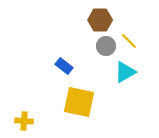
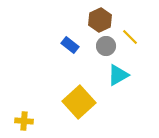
brown hexagon: rotated 25 degrees counterclockwise
yellow line: moved 1 px right, 4 px up
blue rectangle: moved 6 px right, 21 px up
cyan triangle: moved 7 px left, 3 px down
yellow square: rotated 36 degrees clockwise
